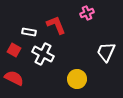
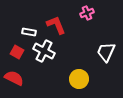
red square: moved 3 px right, 2 px down
white cross: moved 1 px right, 3 px up
yellow circle: moved 2 px right
